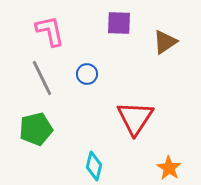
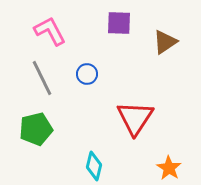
pink L-shape: rotated 16 degrees counterclockwise
